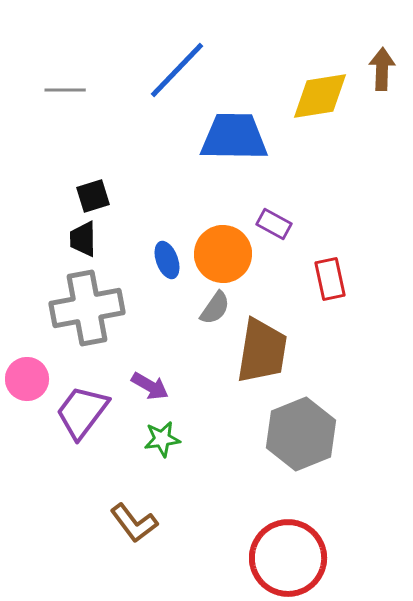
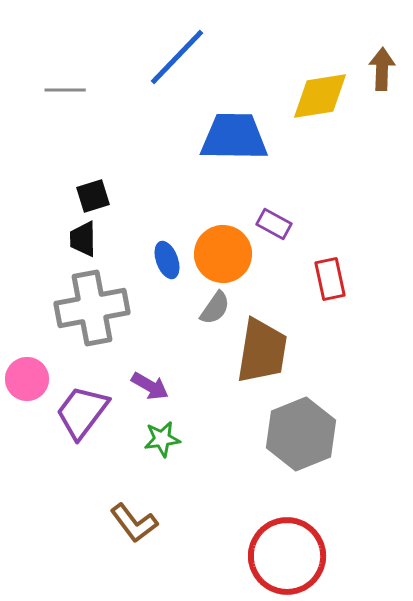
blue line: moved 13 px up
gray cross: moved 5 px right
red circle: moved 1 px left, 2 px up
